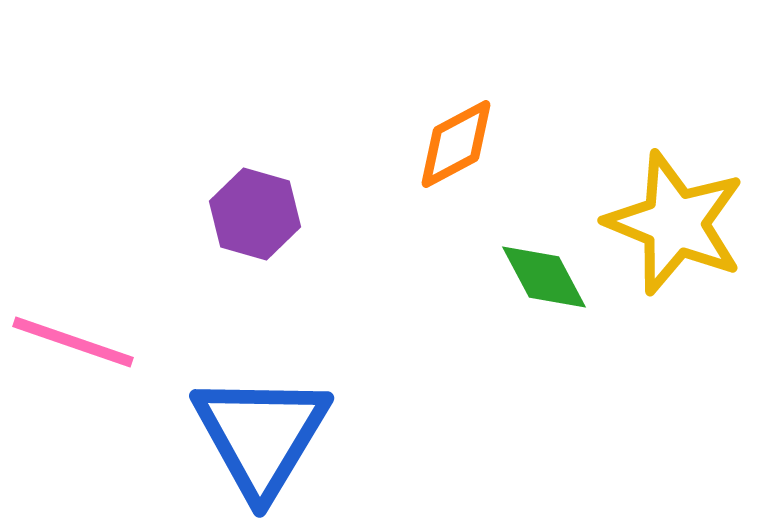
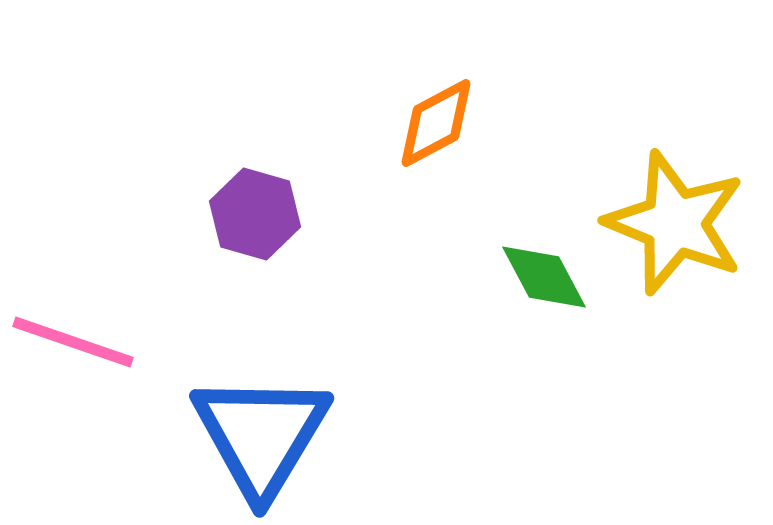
orange diamond: moved 20 px left, 21 px up
